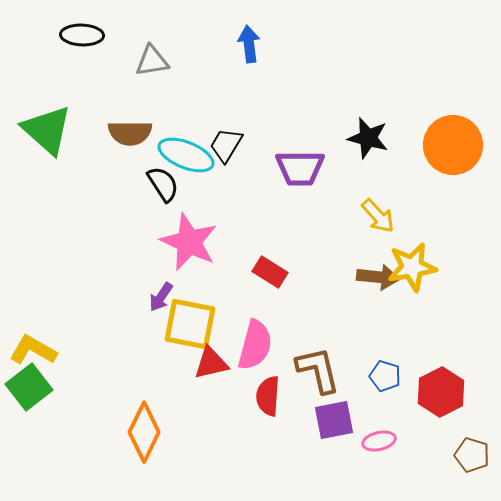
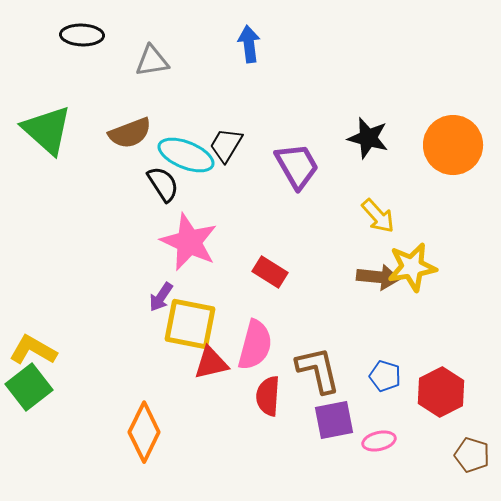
brown semicircle: rotated 21 degrees counterclockwise
purple trapezoid: moved 3 px left, 2 px up; rotated 120 degrees counterclockwise
